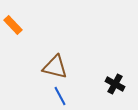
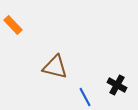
black cross: moved 2 px right, 1 px down
blue line: moved 25 px right, 1 px down
